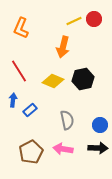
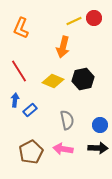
red circle: moved 1 px up
blue arrow: moved 2 px right
